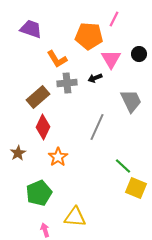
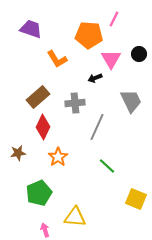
orange pentagon: moved 1 px up
gray cross: moved 8 px right, 20 px down
brown star: rotated 21 degrees clockwise
green line: moved 16 px left
yellow square: moved 11 px down
